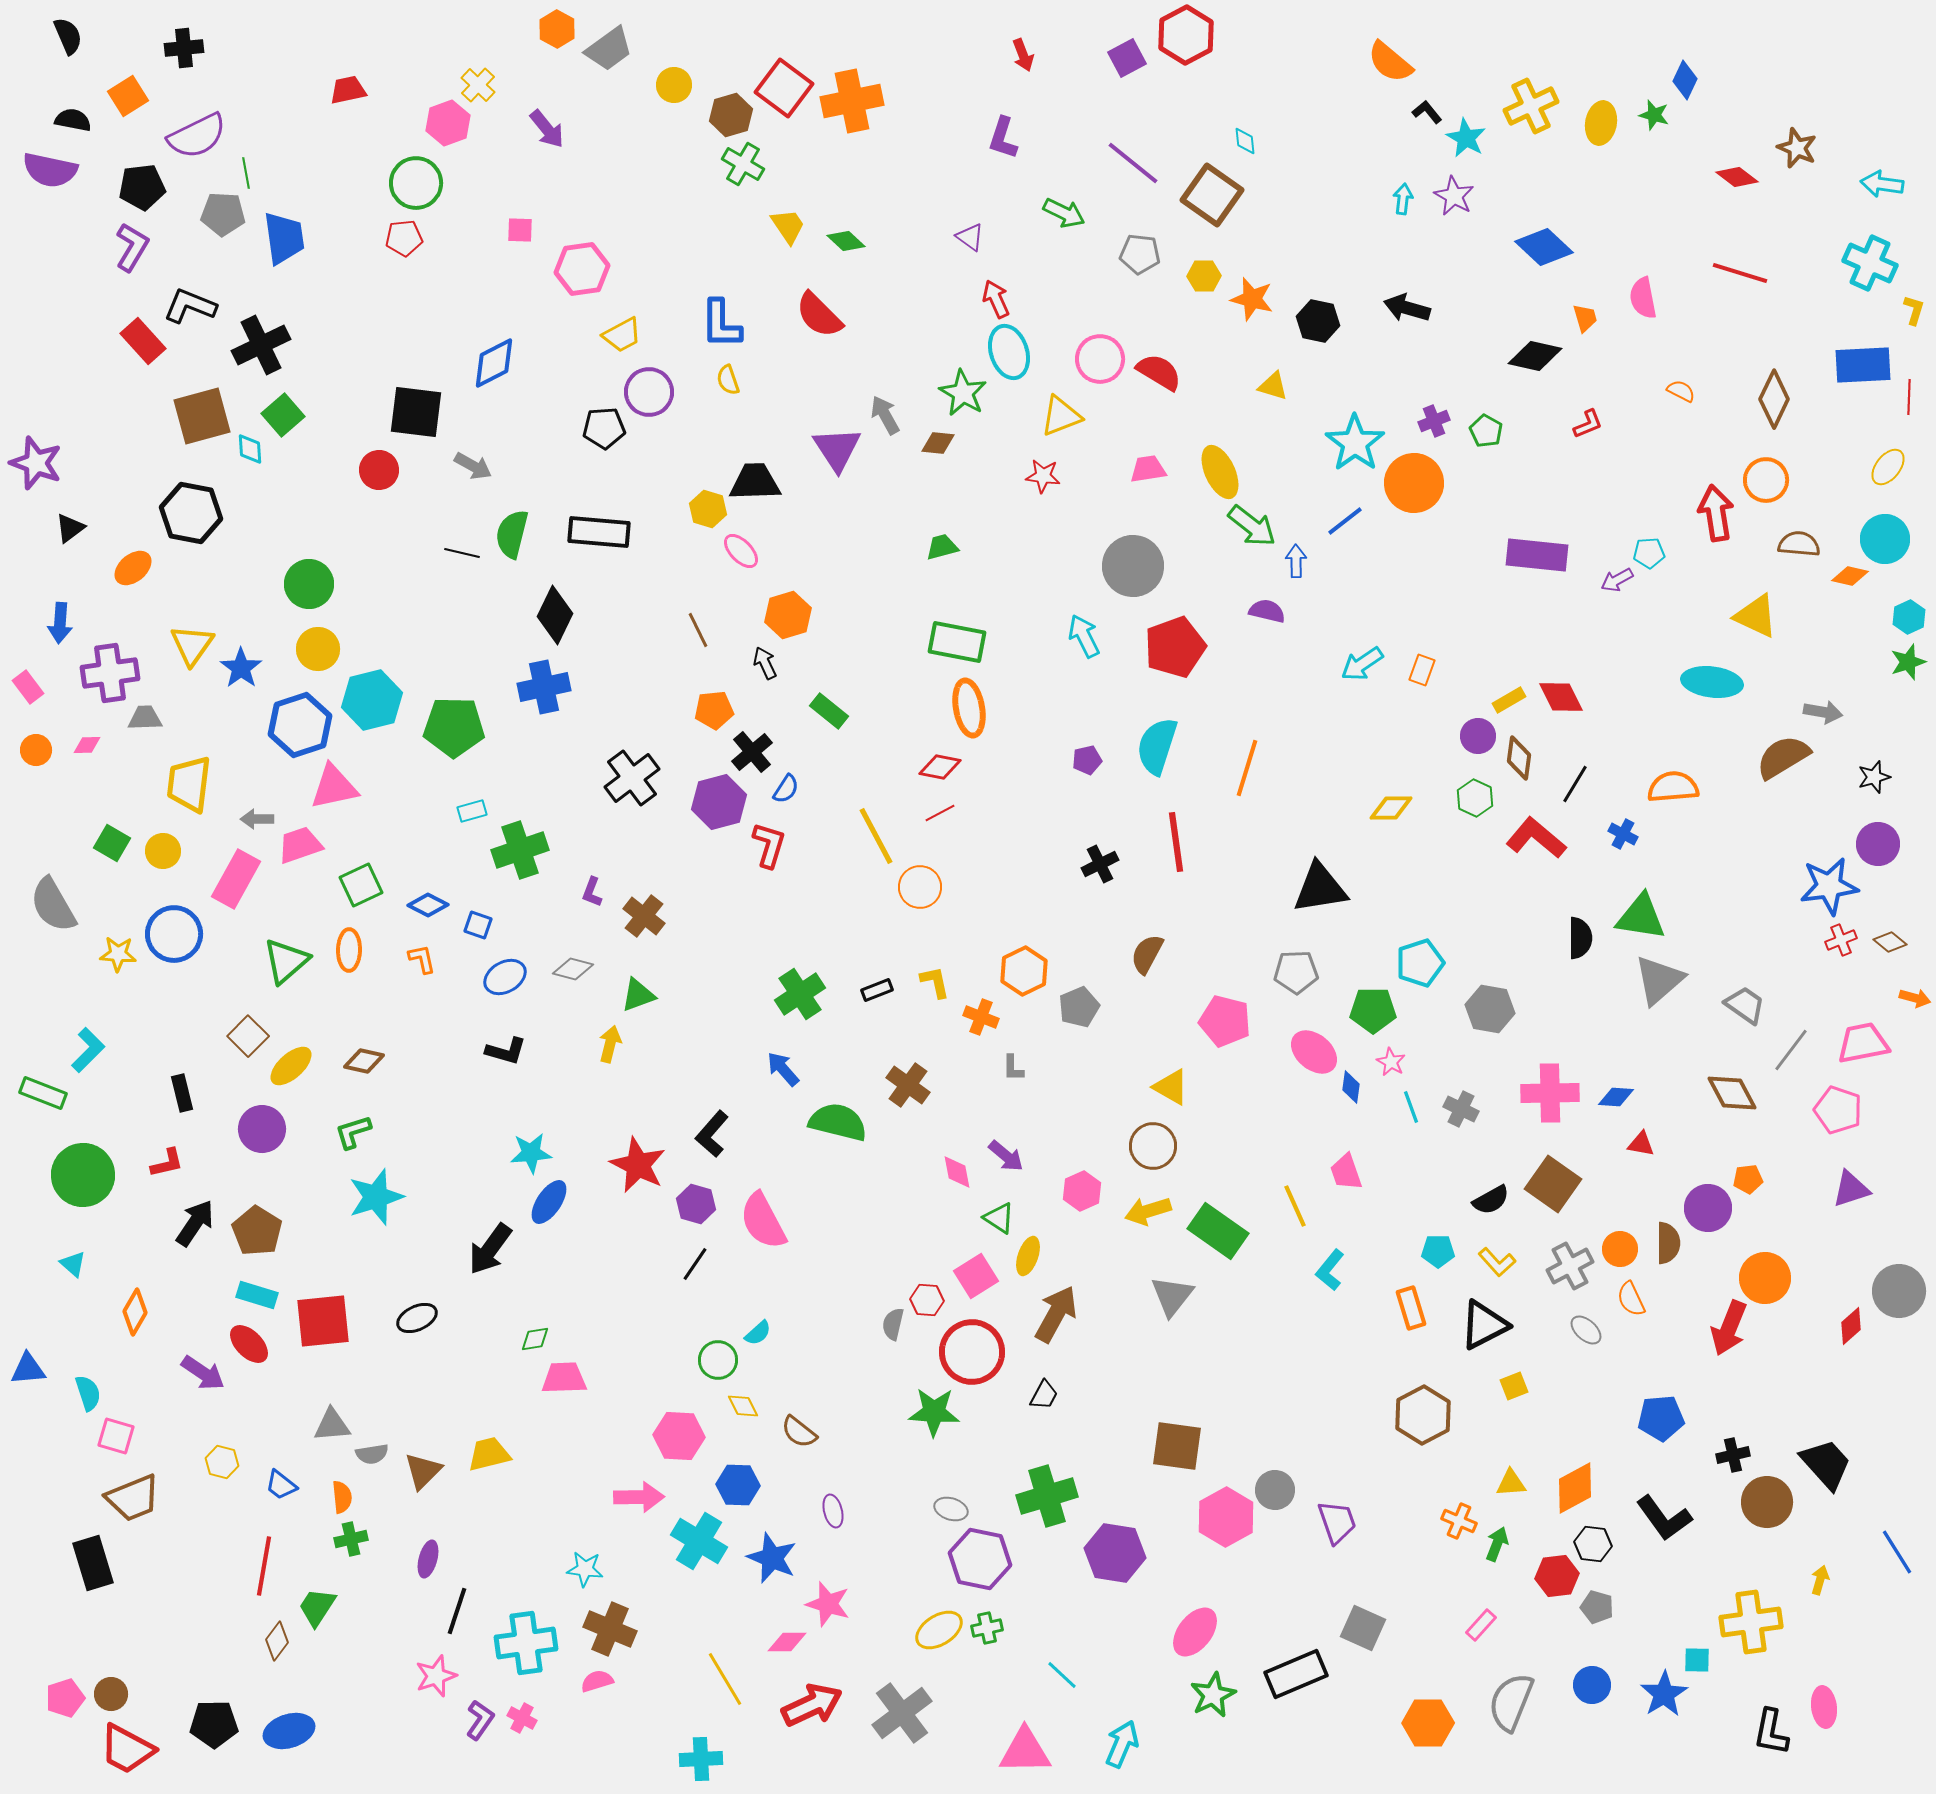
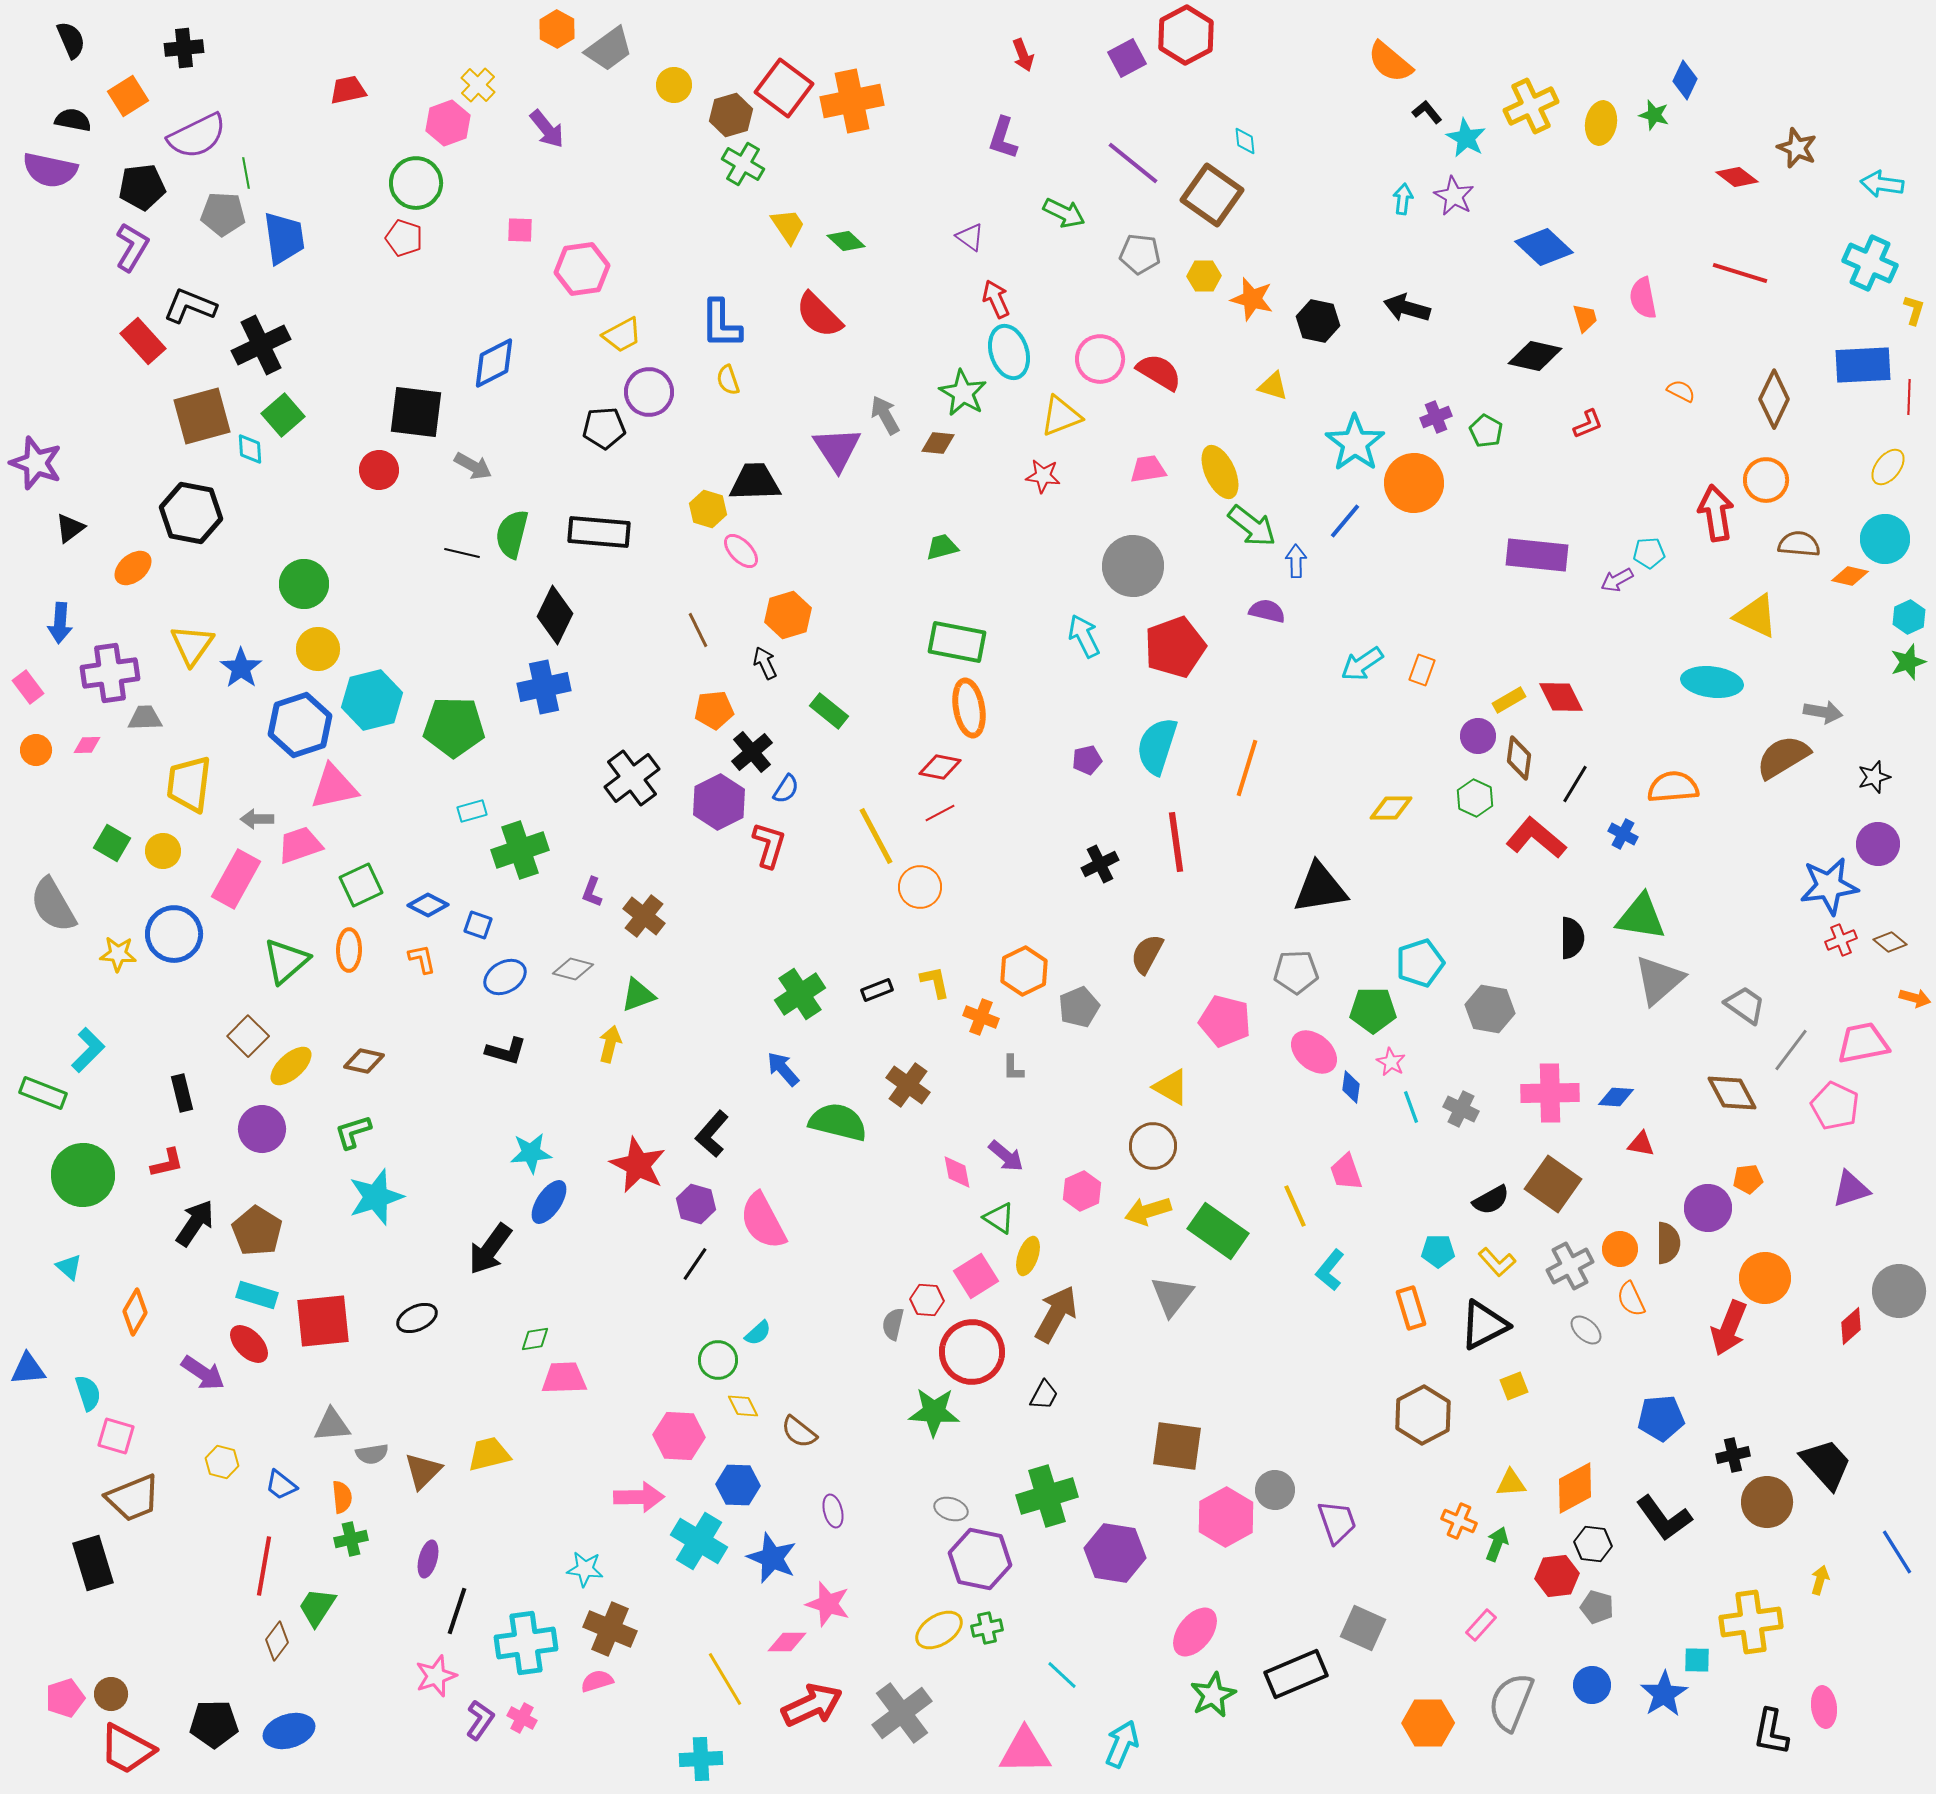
black semicircle at (68, 36): moved 3 px right, 4 px down
red pentagon at (404, 238): rotated 24 degrees clockwise
purple cross at (1434, 421): moved 2 px right, 4 px up
blue line at (1345, 521): rotated 12 degrees counterclockwise
green circle at (309, 584): moved 5 px left
purple hexagon at (719, 802): rotated 12 degrees counterclockwise
black semicircle at (1580, 938): moved 8 px left
pink pentagon at (1838, 1110): moved 3 px left, 4 px up; rotated 6 degrees clockwise
cyan triangle at (73, 1264): moved 4 px left, 3 px down
